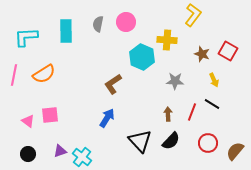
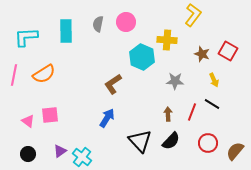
purple triangle: rotated 16 degrees counterclockwise
